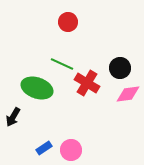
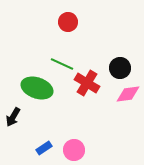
pink circle: moved 3 px right
